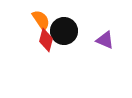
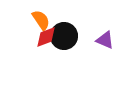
black circle: moved 5 px down
red diamond: moved 3 px up; rotated 55 degrees clockwise
